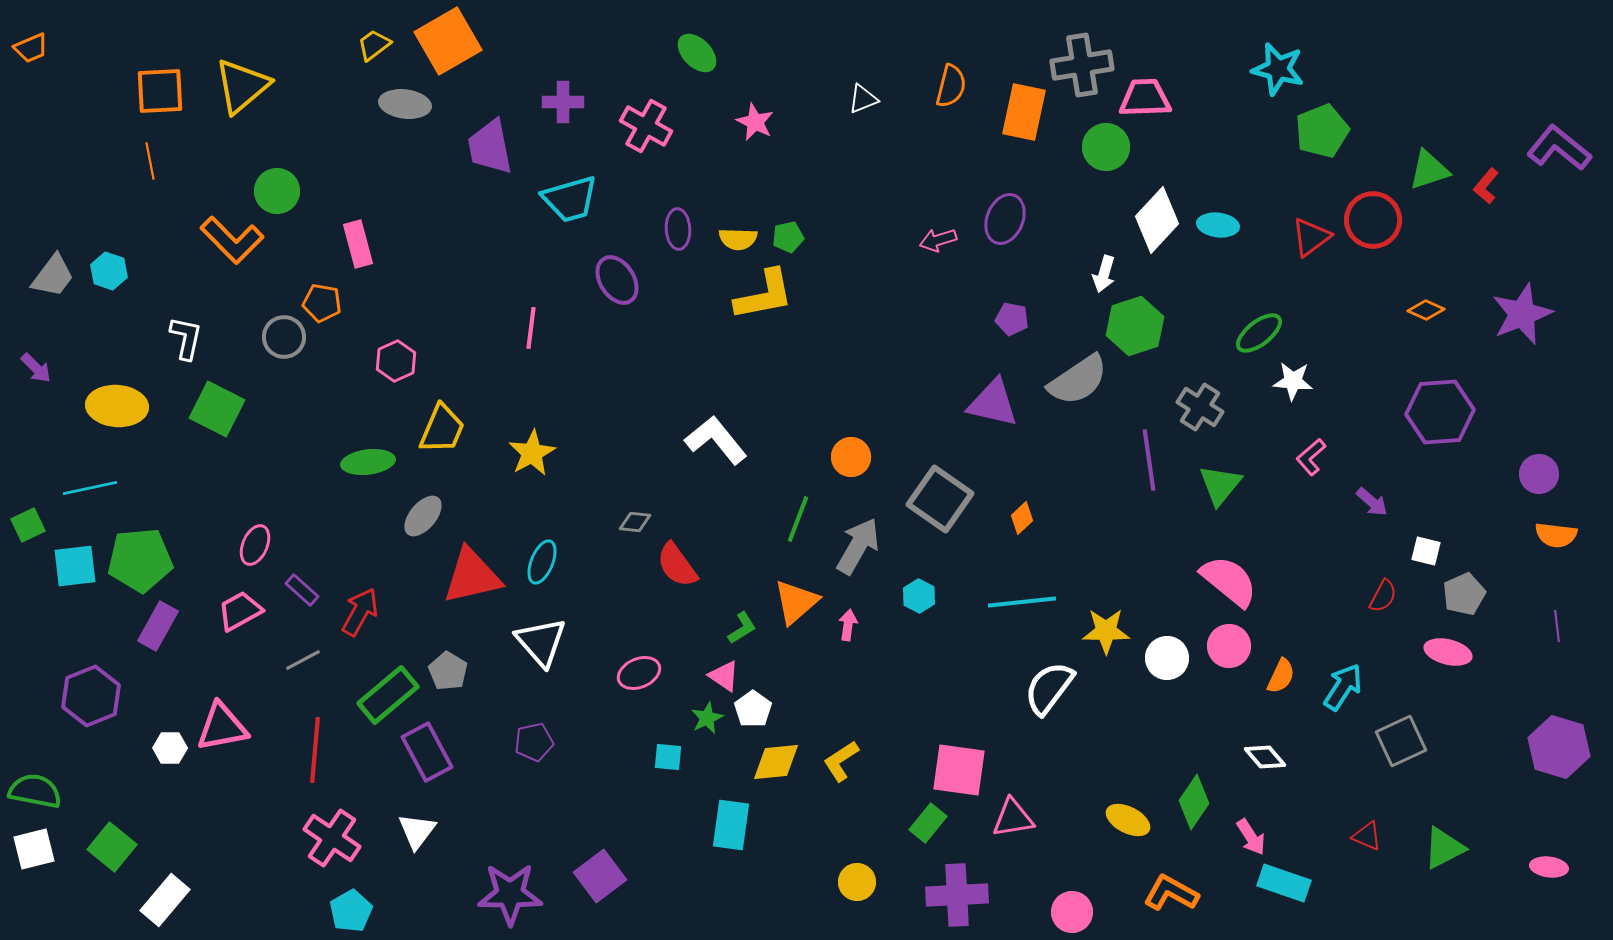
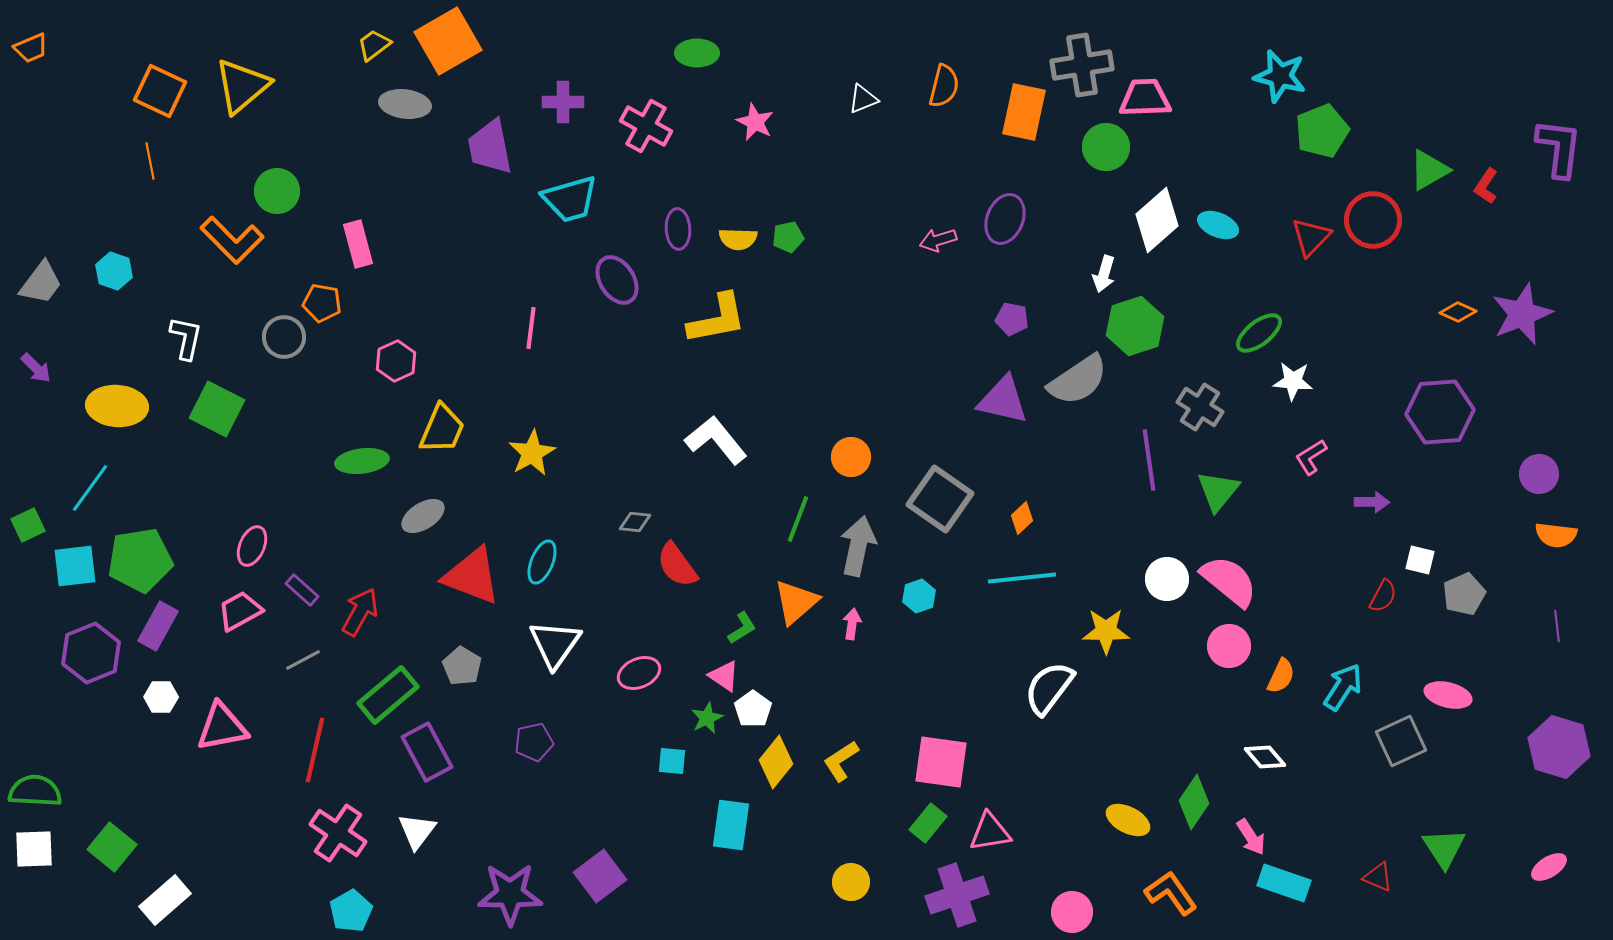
green ellipse at (697, 53): rotated 45 degrees counterclockwise
cyan star at (1278, 69): moved 2 px right, 7 px down
orange semicircle at (951, 86): moved 7 px left
orange square at (160, 91): rotated 28 degrees clockwise
purple L-shape at (1559, 148): rotated 58 degrees clockwise
green triangle at (1429, 170): rotated 12 degrees counterclockwise
red L-shape at (1486, 186): rotated 6 degrees counterclockwise
white diamond at (1157, 220): rotated 6 degrees clockwise
cyan ellipse at (1218, 225): rotated 15 degrees clockwise
red triangle at (1311, 237): rotated 9 degrees counterclockwise
cyan hexagon at (109, 271): moved 5 px right
gray trapezoid at (53, 276): moved 12 px left, 7 px down
yellow L-shape at (764, 295): moved 47 px left, 24 px down
orange diamond at (1426, 310): moved 32 px right, 2 px down
purple triangle at (993, 403): moved 10 px right, 3 px up
pink L-shape at (1311, 457): rotated 9 degrees clockwise
green ellipse at (368, 462): moved 6 px left, 1 px up
green triangle at (1220, 485): moved 2 px left, 6 px down
cyan line at (90, 488): rotated 42 degrees counterclockwise
purple arrow at (1372, 502): rotated 40 degrees counterclockwise
gray ellipse at (423, 516): rotated 18 degrees clockwise
pink ellipse at (255, 545): moved 3 px left, 1 px down
gray arrow at (858, 546): rotated 18 degrees counterclockwise
white square at (1426, 551): moved 6 px left, 9 px down
green pentagon at (140, 560): rotated 4 degrees counterclockwise
red triangle at (472, 576): rotated 34 degrees clockwise
cyan hexagon at (919, 596): rotated 12 degrees clockwise
cyan line at (1022, 602): moved 24 px up
pink arrow at (848, 625): moved 4 px right, 1 px up
white triangle at (541, 642): moved 14 px right, 2 px down; rotated 16 degrees clockwise
pink ellipse at (1448, 652): moved 43 px down
white circle at (1167, 658): moved 79 px up
gray pentagon at (448, 671): moved 14 px right, 5 px up
purple hexagon at (91, 696): moved 43 px up
white hexagon at (170, 748): moved 9 px left, 51 px up
red line at (315, 750): rotated 8 degrees clockwise
cyan square at (668, 757): moved 4 px right, 4 px down
yellow diamond at (776, 762): rotated 45 degrees counterclockwise
pink square at (959, 770): moved 18 px left, 8 px up
green semicircle at (35, 791): rotated 8 degrees counterclockwise
pink triangle at (1013, 818): moved 23 px left, 14 px down
red triangle at (1367, 836): moved 11 px right, 41 px down
pink cross at (332, 838): moved 6 px right, 5 px up
green triangle at (1444, 848): rotated 36 degrees counterclockwise
white square at (34, 849): rotated 12 degrees clockwise
pink ellipse at (1549, 867): rotated 39 degrees counterclockwise
yellow circle at (857, 882): moved 6 px left
orange L-shape at (1171, 893): rotated 26 degrees clockwise
purple cross at (957, 895): rotated 16 degrees counterclockwise
white rectangle at (165, 900): rotated 9 degrees clockwise
